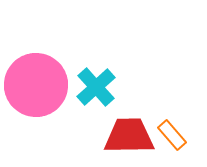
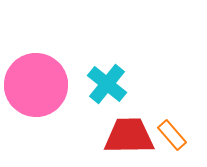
cyan cross: moved 11 px right, 3 px up; rotated 9 degrees counterclockwise
